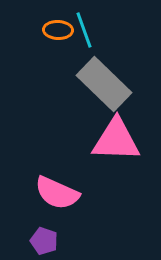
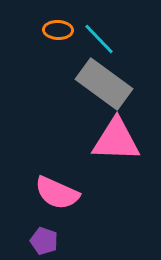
cyan line: moved 15 px right, 9 px down; rotated 24 degrees counterclockwise
gray rectangle: rotated 8 degrees counterclockwise
